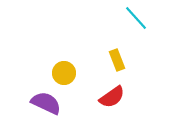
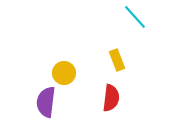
cyan line: moved 1 px left, 1 px up
red semicircle: moved 1 px left, 1 px down; rotated 48 degrees counterclockwise
purple semicircle: moved 1 px up; rotated 108 degrees counterclockwise
